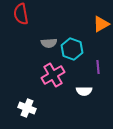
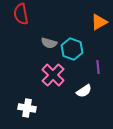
orange triangle: moved 2 px left, 2 px up
gray semicircle: rotated 21 degrees clockwise
pink cross: rotated 15 degrees counterclockwise
white semicircle: rotated 35 degrees counterclockwise
white cross: rotated 12 degrees counterclockwise
